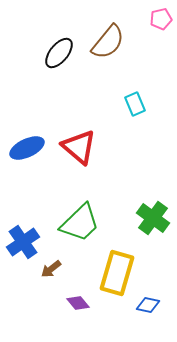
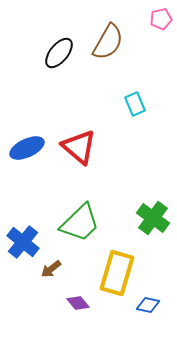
brown semicircle: rotated 9 degrees counterclockwise
blue cross: rotated 16 degrees counterclockwise
